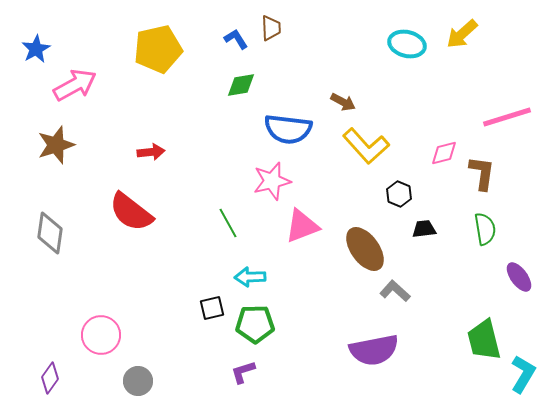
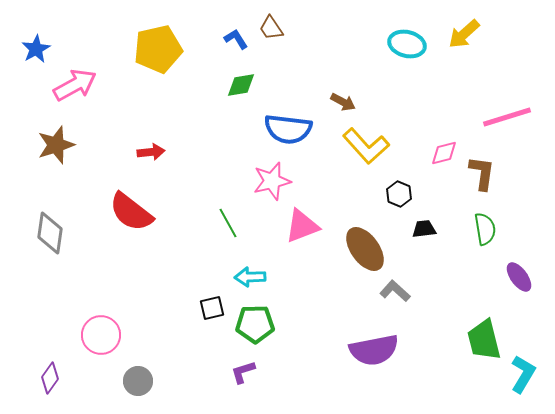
brown trapezoid: rotated 148 degrees clockwise
yellow arrow: moved 2 px right
